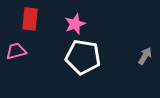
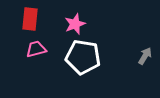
pink trapezoid: moved 20 px right, 2 px up
